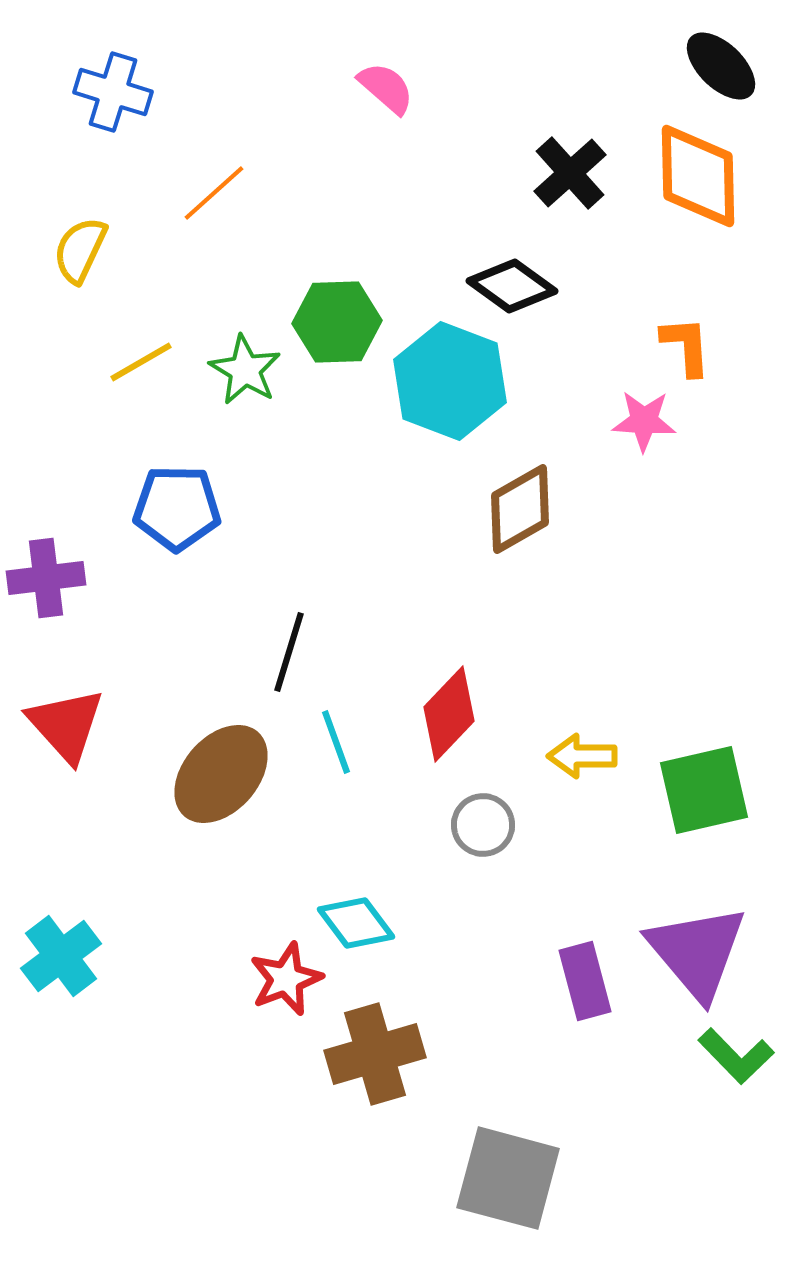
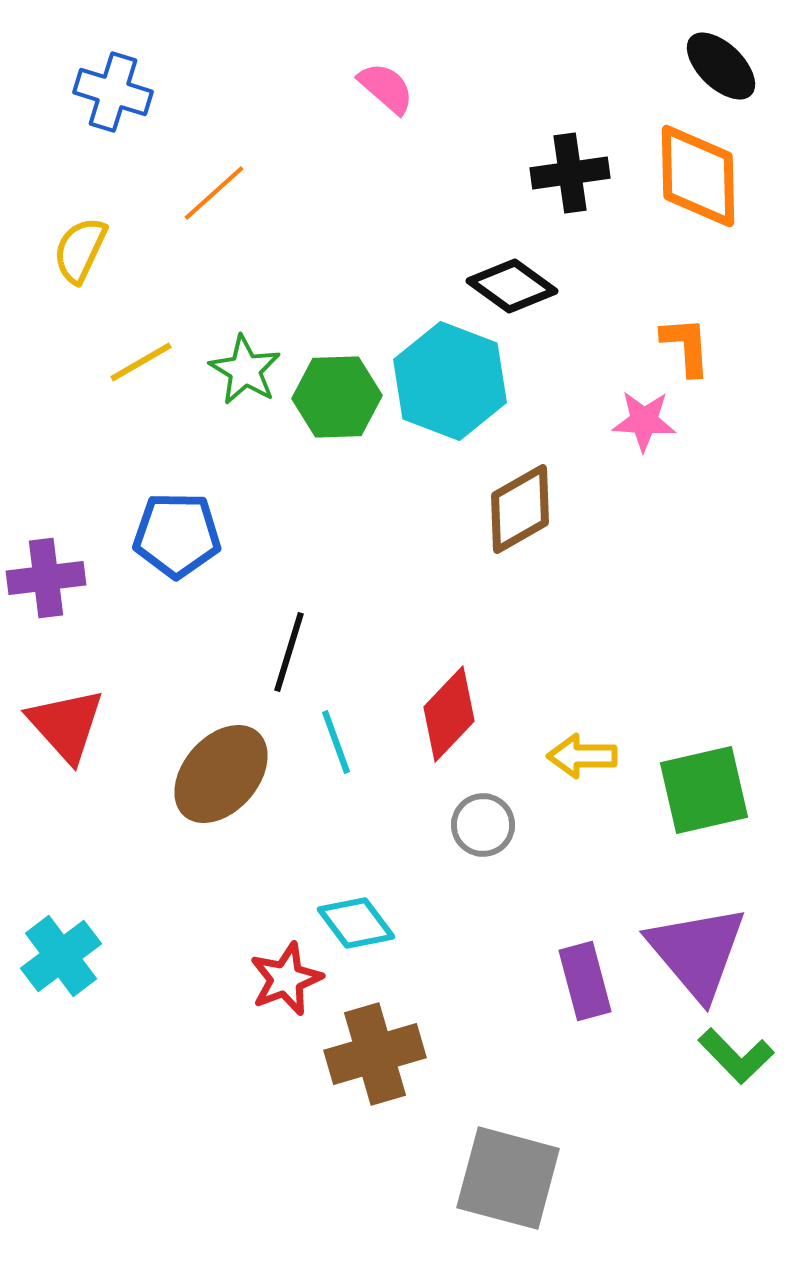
black cross: rotated 34 degrees clockwise
green hexagon: moved 75 px down
blue pentagon: moved 27 px down
